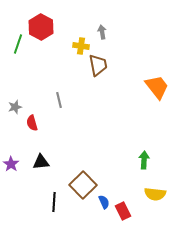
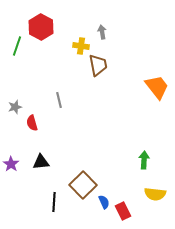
green line: moved 1 px left, 2 px down
